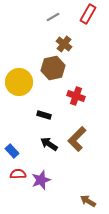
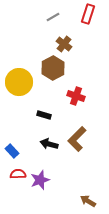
red rectangle: rotated 12 degrees counterclockwise
brown hexagon: rotated 15 degrees counterclockwise
black arrow: rotated 18 degrees counterclockwise
purple star: moved 1 px left
